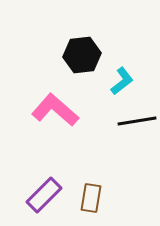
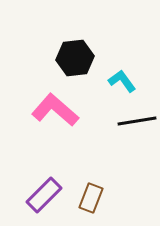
black hexagon: moved 7 px left, 3 px down
cyan L-shape: rotated 88 degrees counterclockwise
brown rectangle: rotated 12 degrees clockwise
